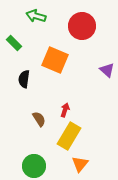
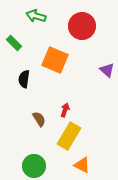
orange triangle: moved 2 px right, 1 px down; rotated 42 degrees counterclockwise
